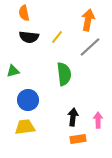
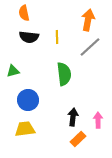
yellow line: rotated 40 degrees counterclockwise
yellow trapezoid: moved 2 px down
orange rectangle: rotated 35 degrees counterclockwise
